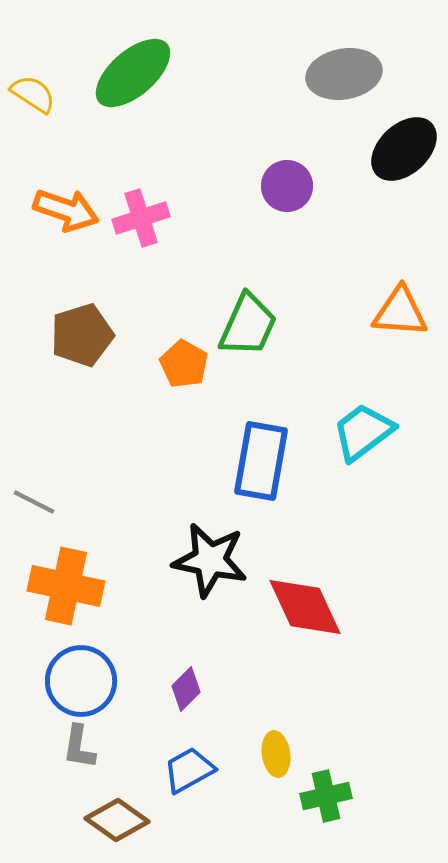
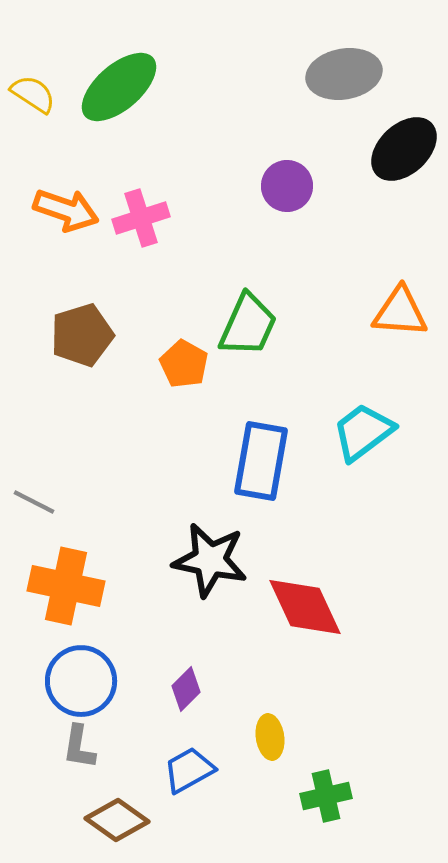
green ellipse: moved 14 px left, 14 px down
yellow ellipse: moved 6 px left, 17 px up
